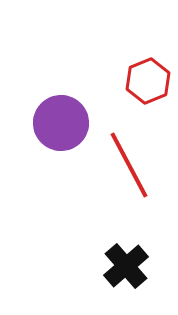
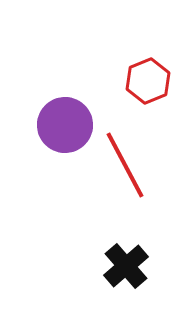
purple circle: moved 4 px right, 2 px down
red line: moved 4 px left
